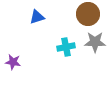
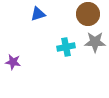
blue triangle: moved 1 px right, 3 px up
